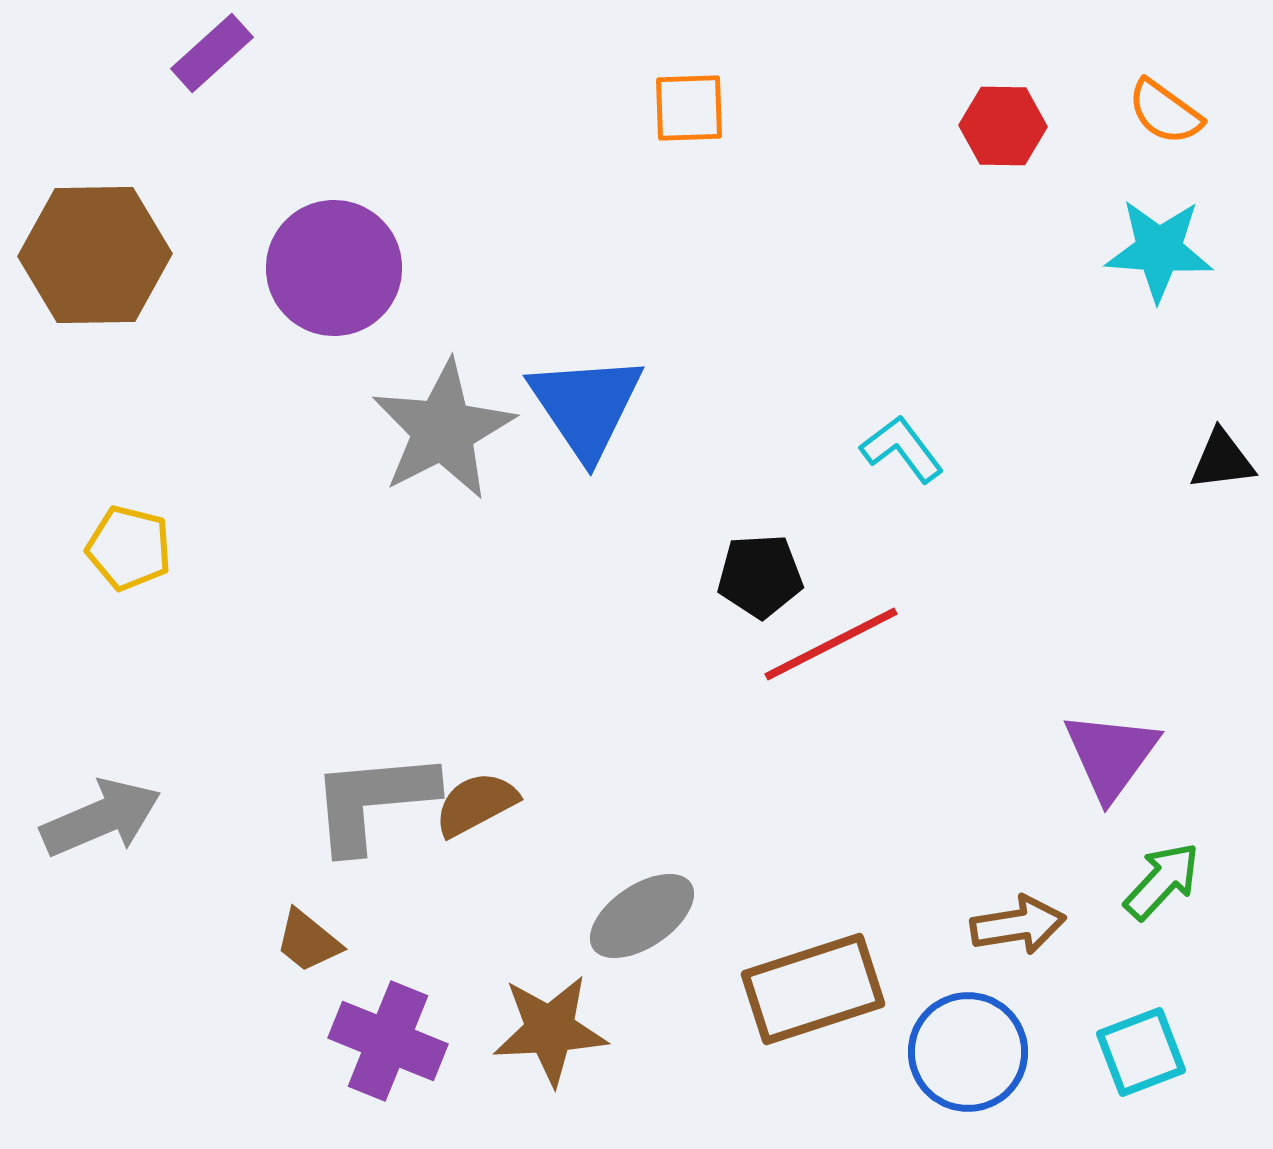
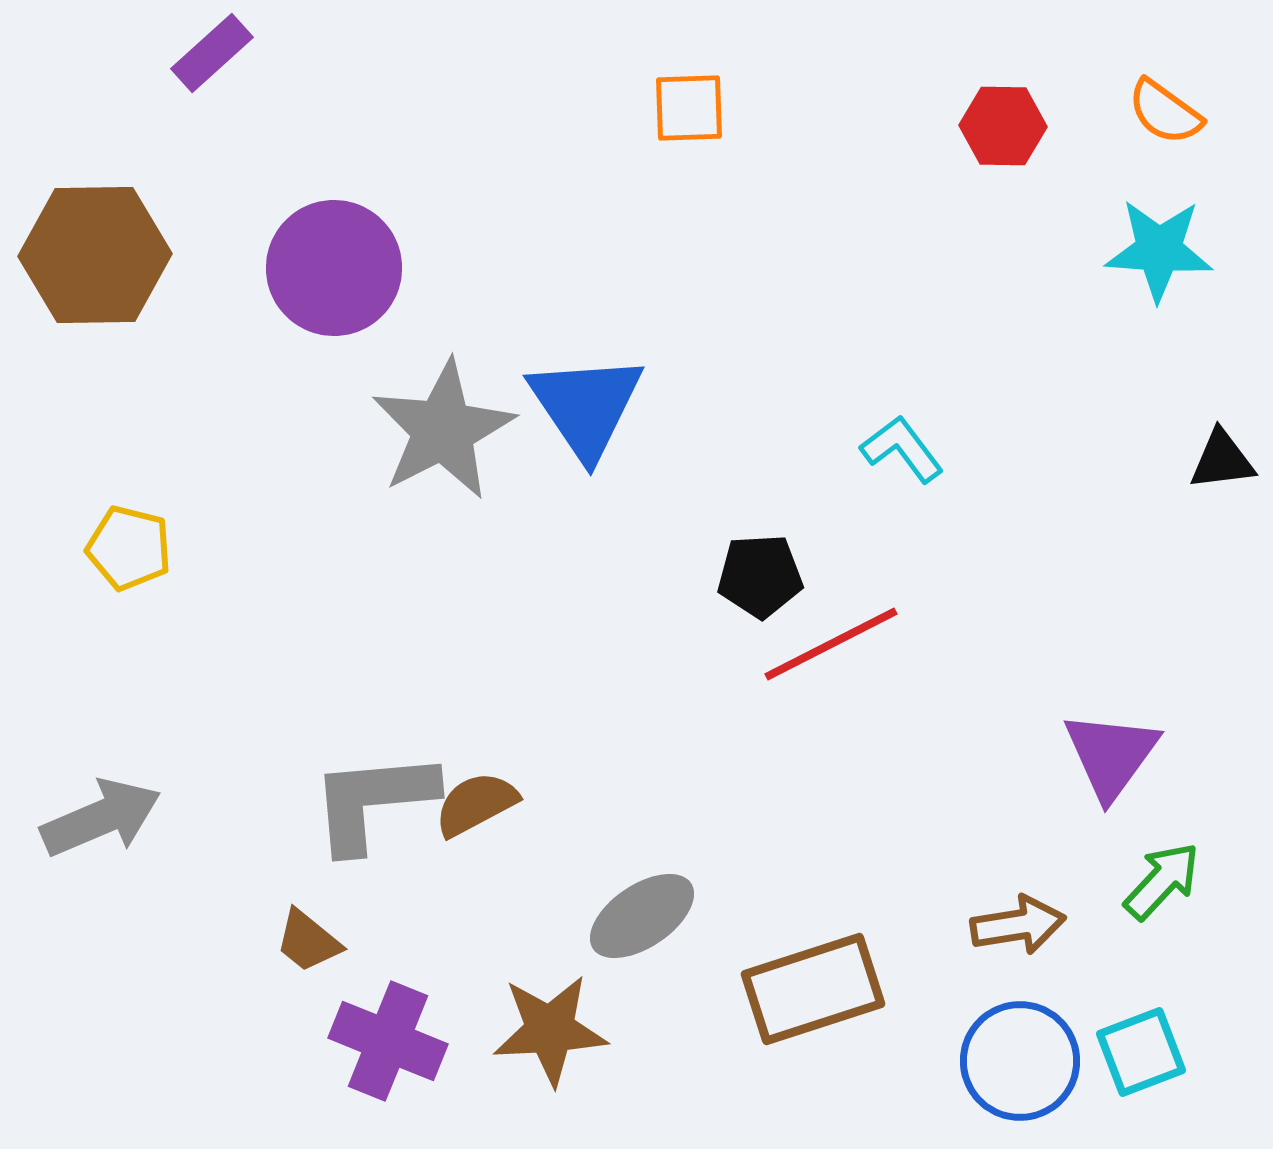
blue circle: moved 52 px right, 9 px down
